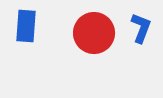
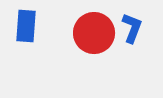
blue L-shape: moved 9 px left
